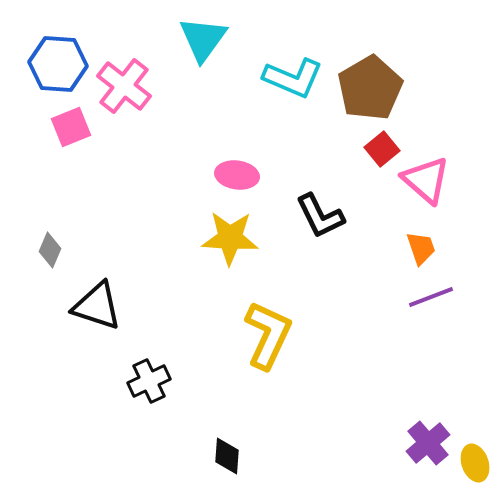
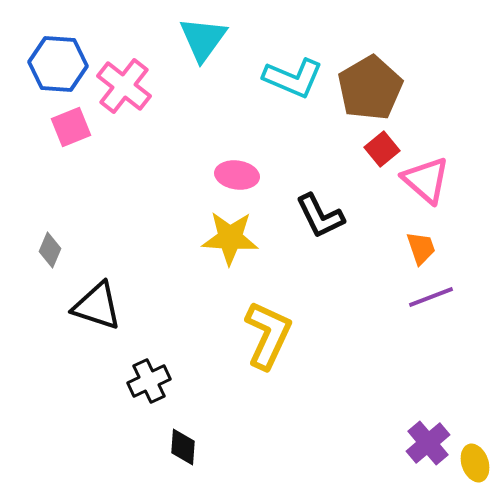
black diamond: moved 44 px left, 9 px up
